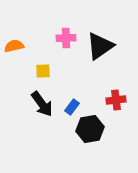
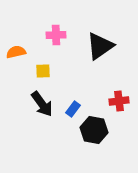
pink cross: moved 10 px left, 3 px up
orange semicircle: moved 2 px right, 6 px down
red cross: moved 3 px right, 1 px down
blue rectangle: moved 1 px right, 2 px down
black hexagon: moved 4 px right, 1 px down; rotated 20 degrees clockwise
